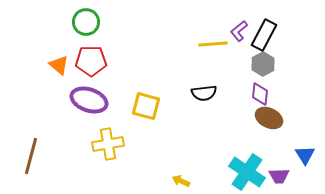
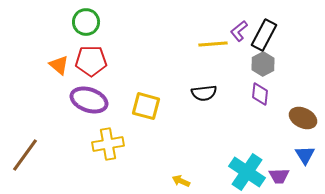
brown ellipse: moved 34 px right
brown line: moved 6 px left, 1 px up; rotated 21 degrees clockwise
